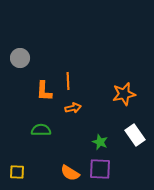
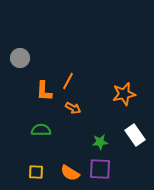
orange line: rotated 30 degrees clockwise
orange arrow: rotated 42 degrees clockwise
green star: rotated 28 degrees counterclockwise
yellow square: moved 19 px right
